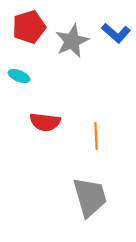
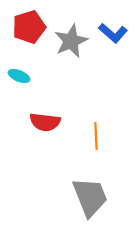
blue L-shape: moved 3 px left
gray star: moved 1 px left
gray trapezoid: rotated 6 degrees counterclockwise
